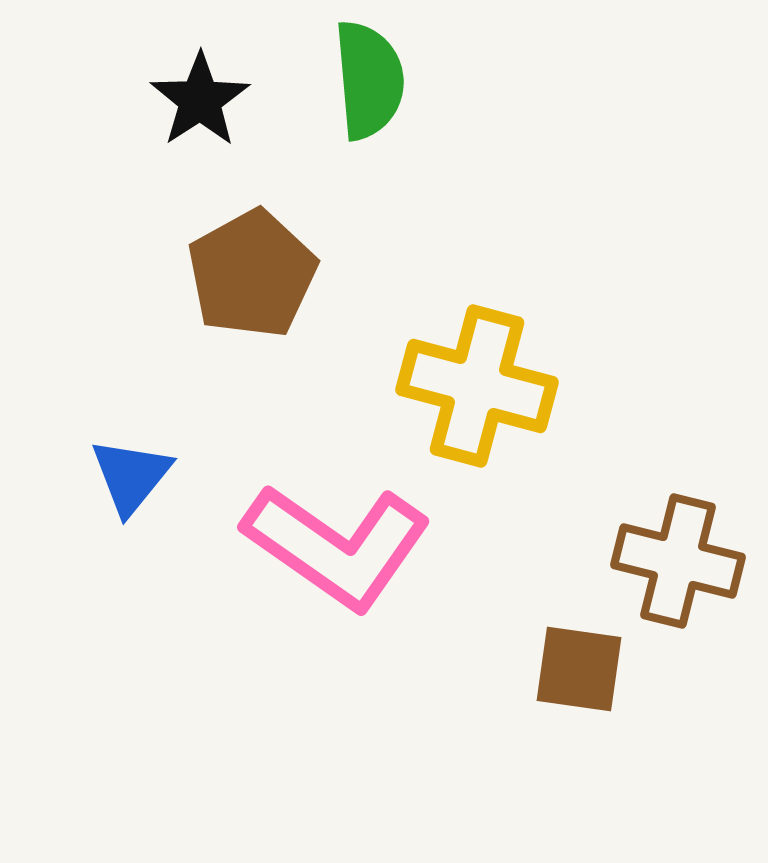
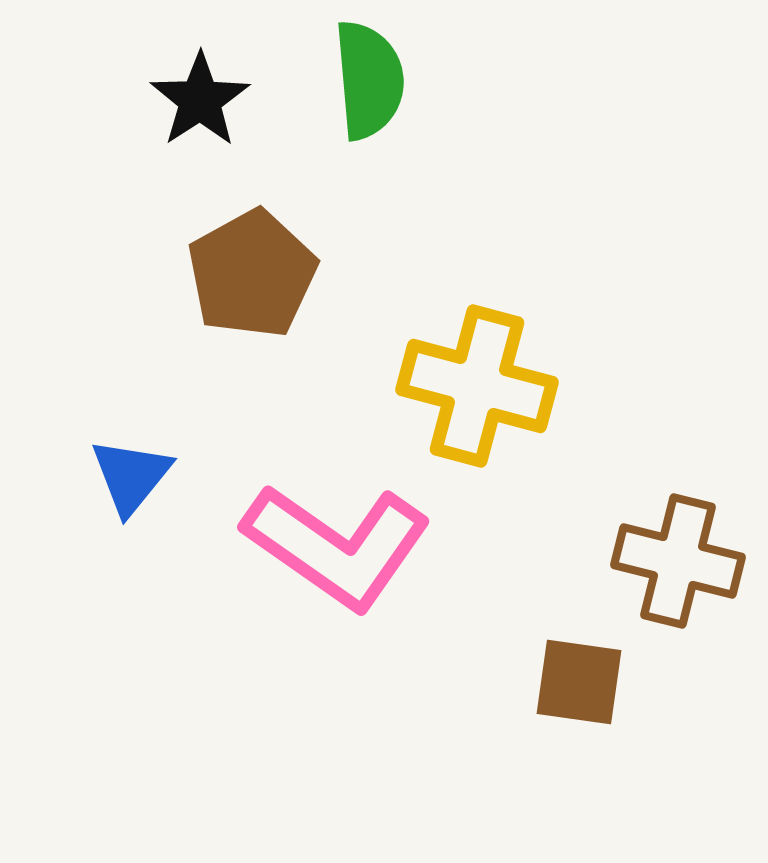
brown square: moved 13 px down
